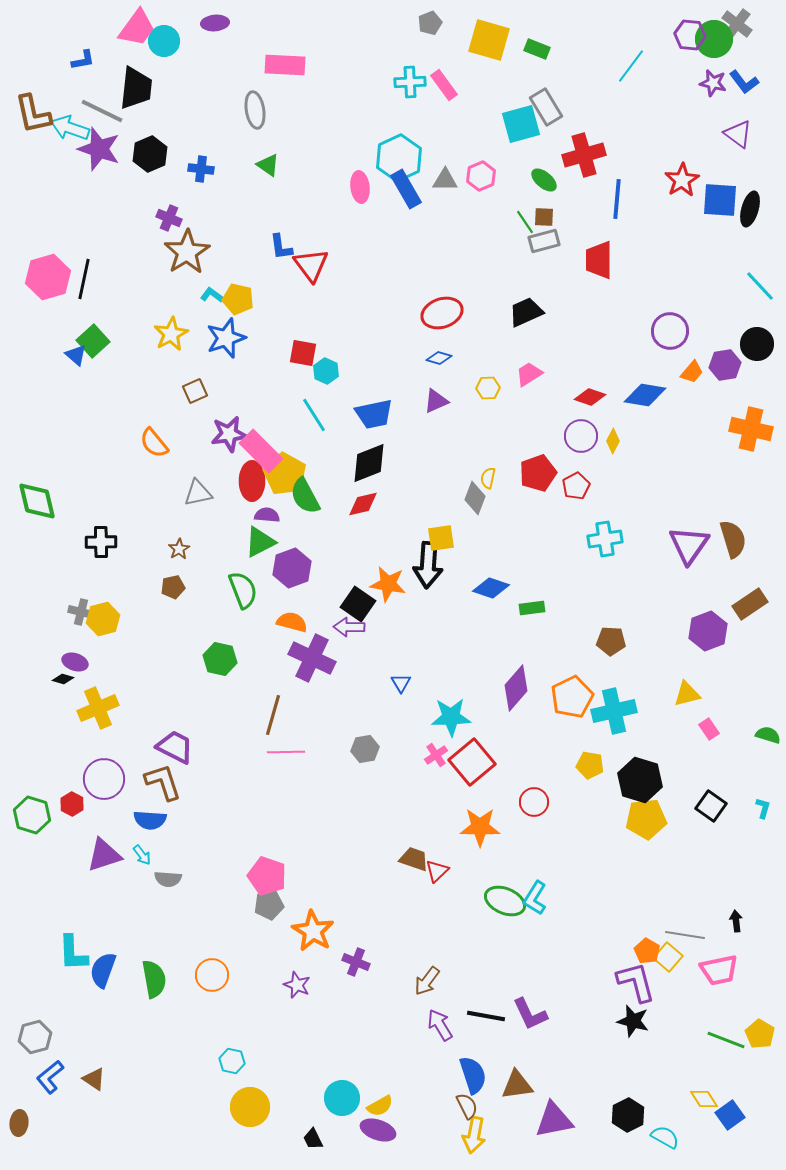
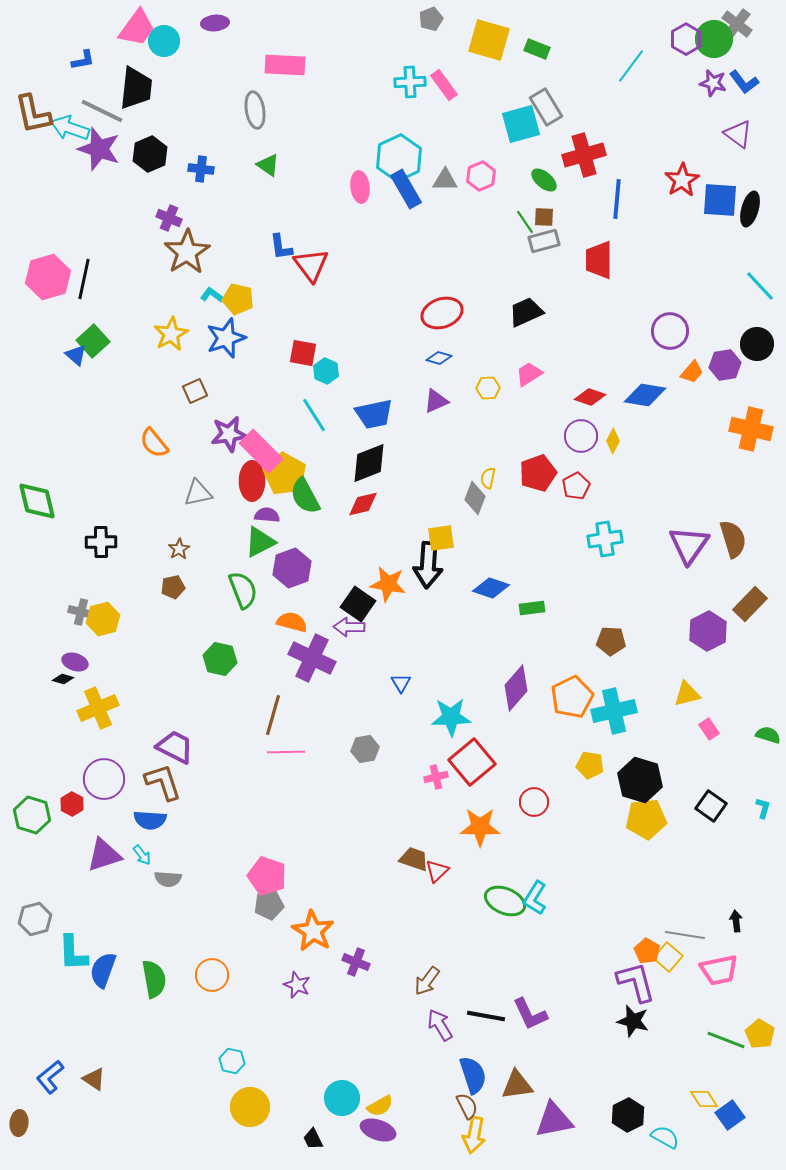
gray pentagon at (430, 23): moved 1 px right, 4 px up
purple hexagon at (690, 35): moved 4 px left, 4 px down; rotated 24 degrees clockwise
brown rectangle at (750, 604): rotated 12 degrees counterclockwise
purple hexagon at (708, 631): rotated 6 degrees counterclockwise
pink cross at (436, 755): moved 22 px down; rotated 20 degrees clockwise
gray hexagon at (35, 1037): moved 118 px up
